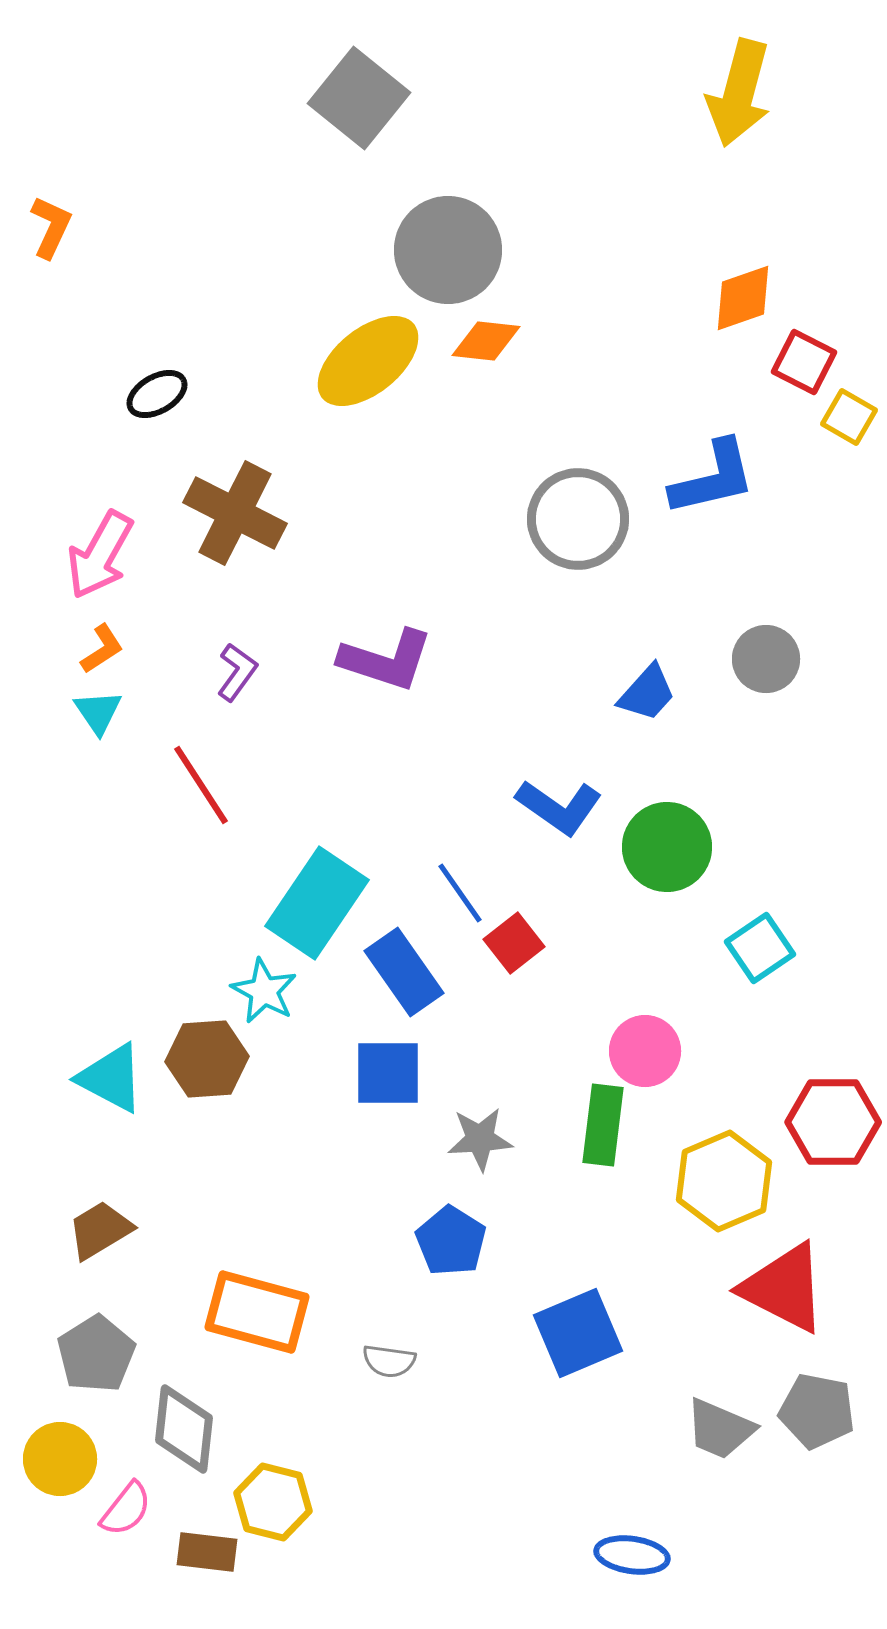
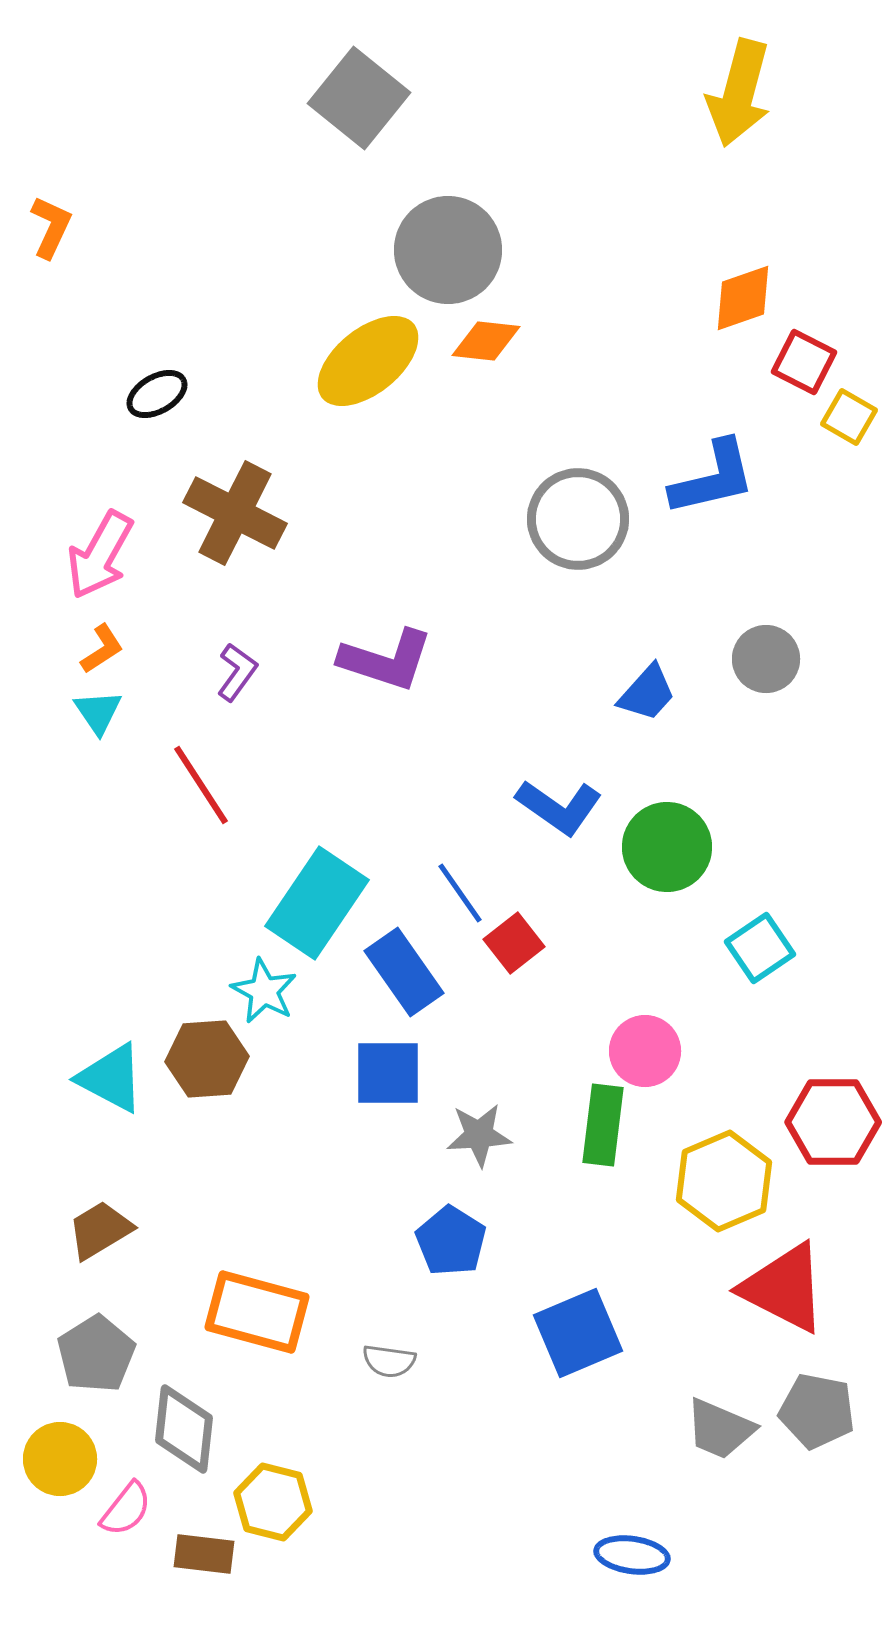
gray star at (480, 1139): moved 1 px left, 4 px up
brown rectangle at (207, 1552): moved 3 px left, 2 px down
